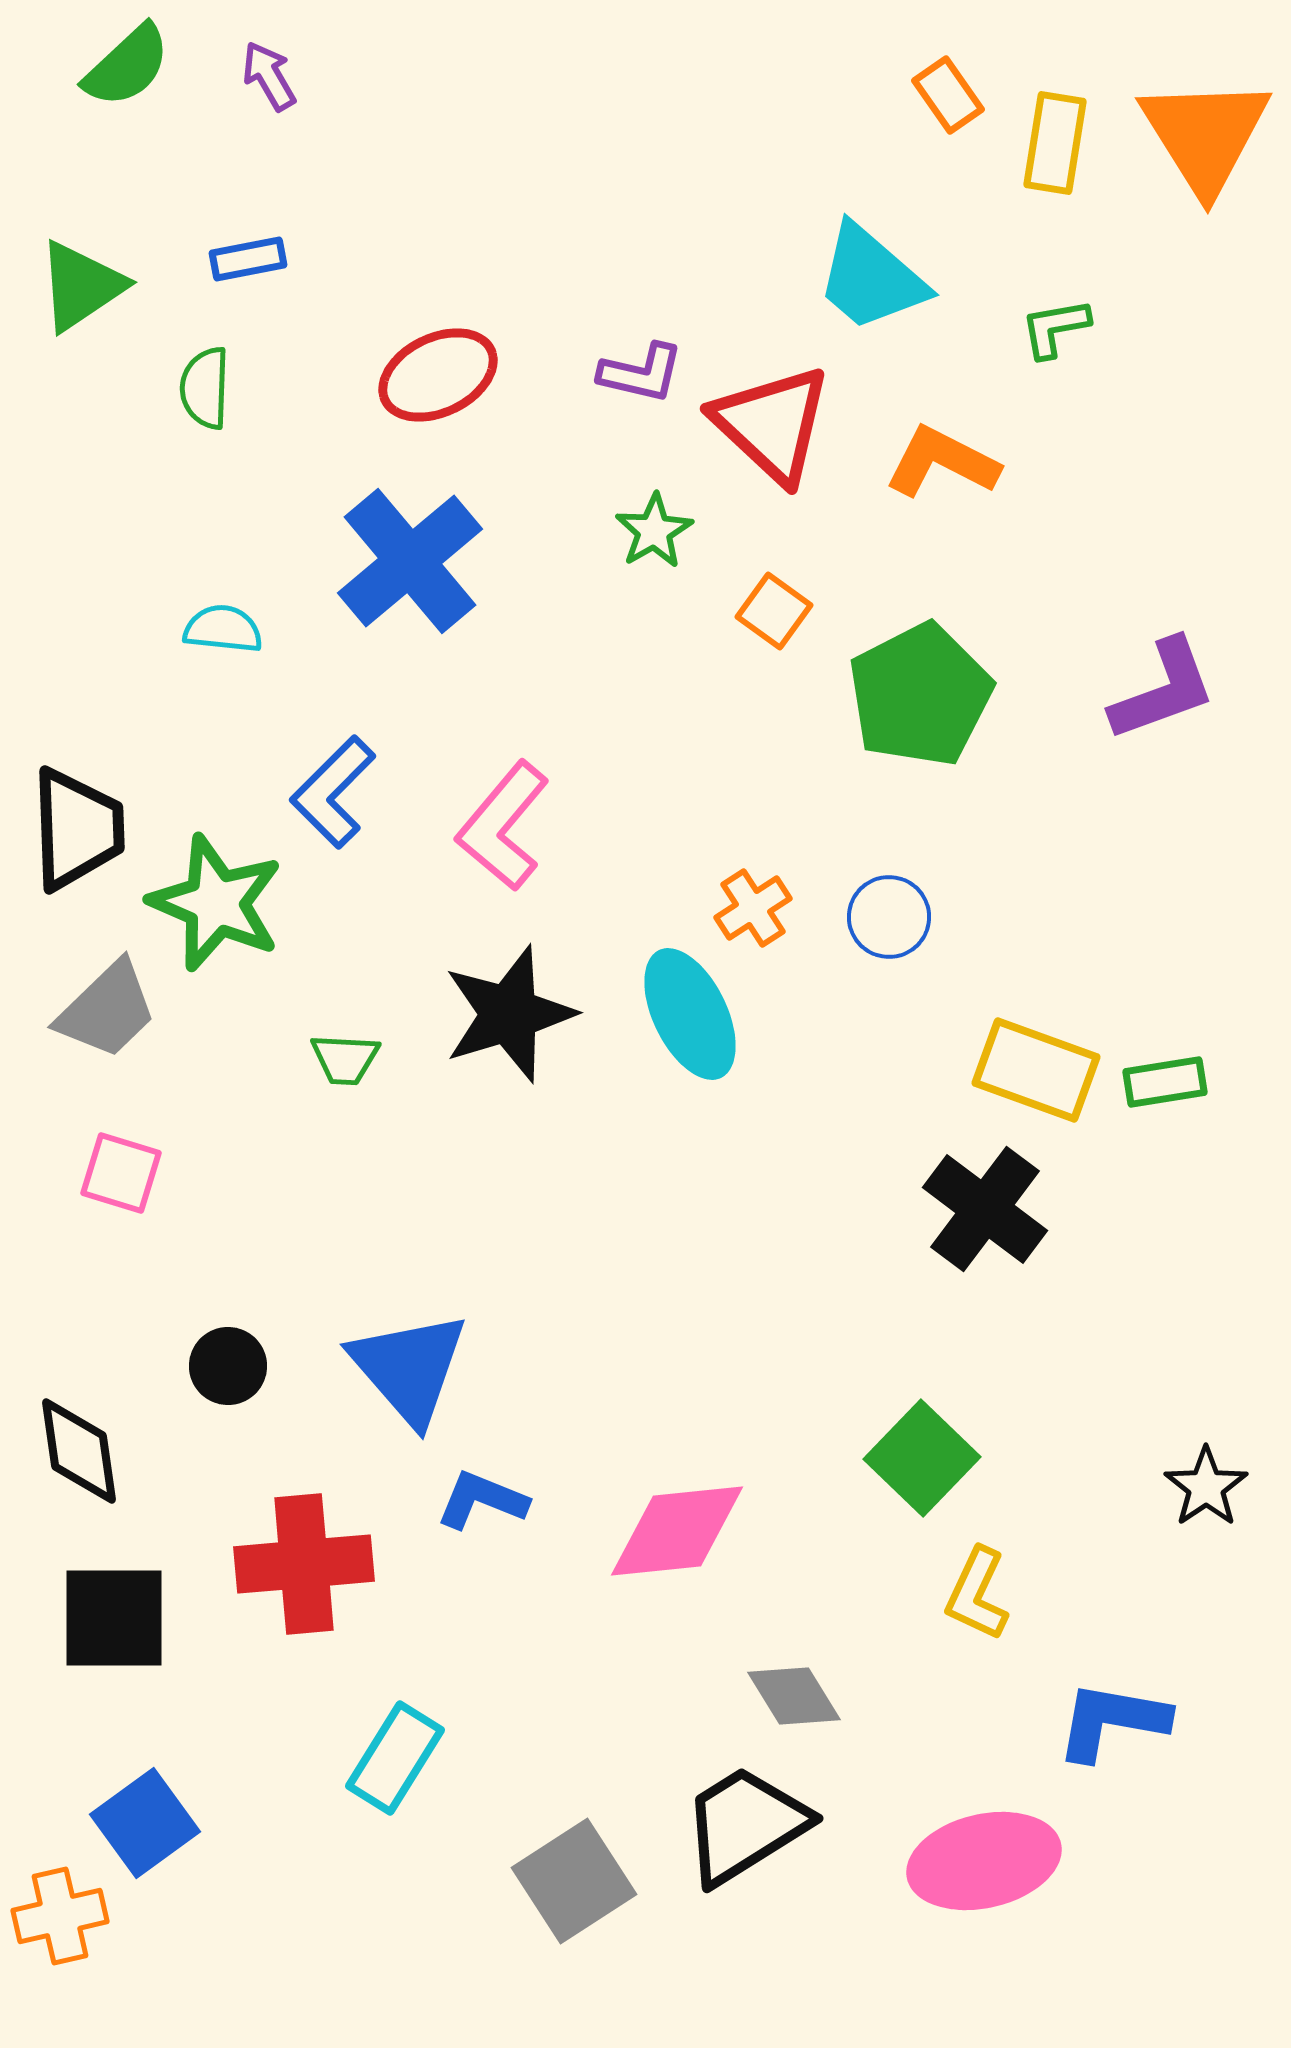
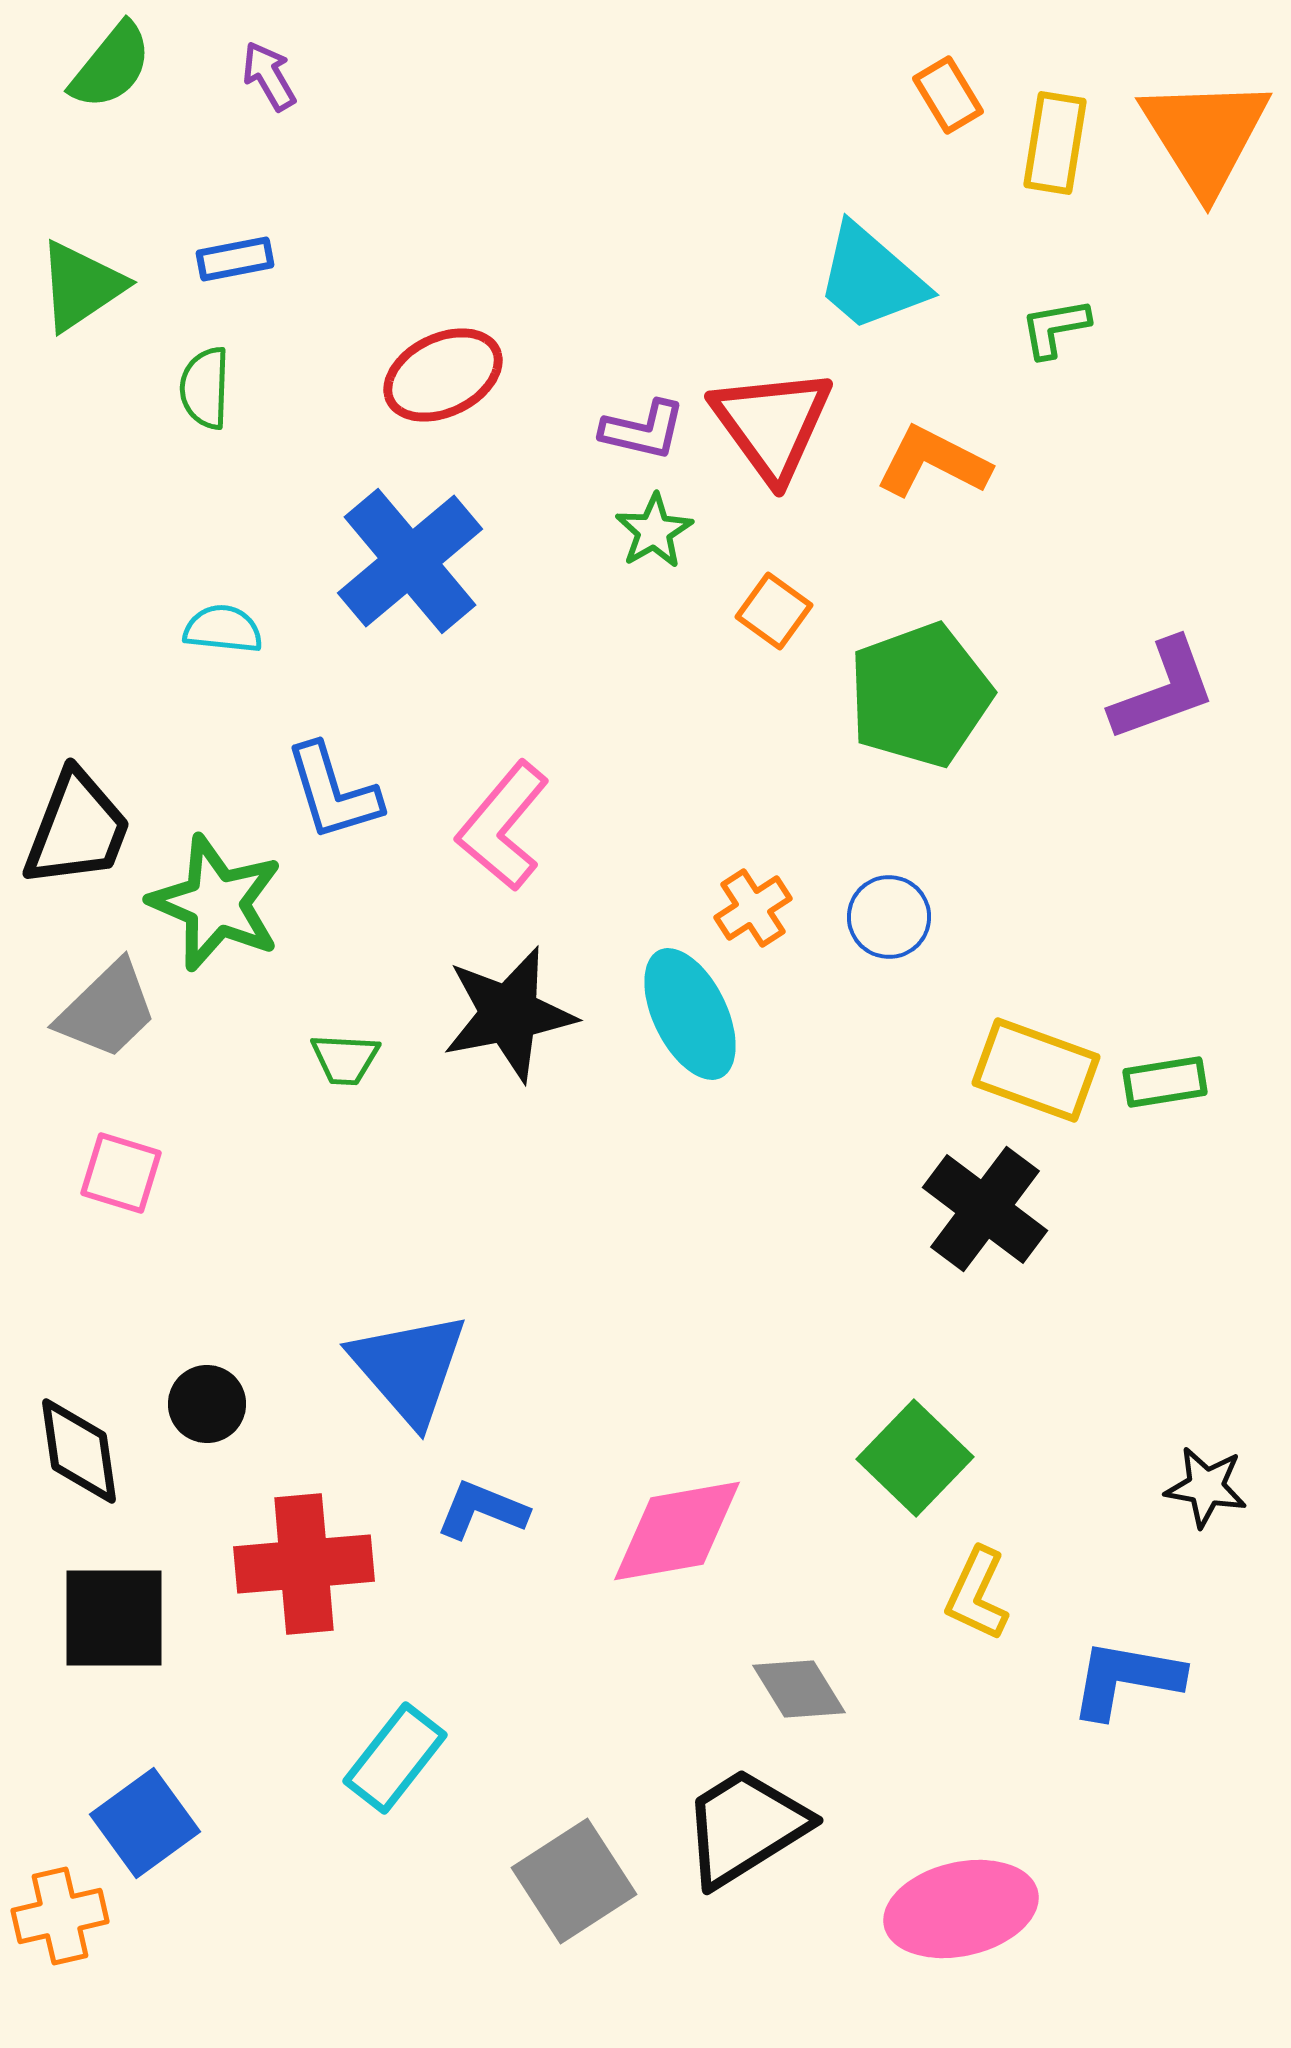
green semicircle at (127, 66): moved 16 px left; rotated 8 degrees counterclockwise
orange rectangle at (948, 95): rotated 4 degrees clockwise
blue rectangle at (248, 259): moved 13 px left
purple L-shape at (641, 373): moved 2 px right, 57 px down
red ellipse at (438, 375): moved 5 px right
red triangle at (772, 424): rotated 11 degrees clockwise
orange L-shape at (942, 462): moved 9 px left
green pentagon at (920, 695): rotated 7 degrees clockwise
blue L-shape at (333, 792): rotated 62 degrees counterclockwise
black trapezoid at (77, 829): rotated 23 degrees clockwise
black star at (509, 1014): rotated 6 degrees clockwise
black circle at (228, 1366): moved 21 px left, 38 px down
green square at (922, 1458): moved 7 px left
black star at (1206, 1487): rotated 28 degrees counterclockwise
blue L-shape at (482, 1500): moved 10 px down
pink diamond at (677, 1531): rotated 4 degrees counterclockwise
gray diamond at (794, 1696): moved 5 px right, 7 px up
blue L-shape at (1112, 1721): moved 14 px right, 42 px up
cyan rectangle at (395, 1758): rotated 6 degrees clockwise
black trapezoid at (745, 1825): moved 2 px down
pink ellipse at (984, 1861): moved 23 px left, 48 px down
